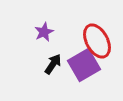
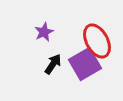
purple square: moved 1 px right, 1 px up
